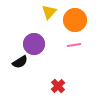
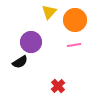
purple circle: moved 3 px left, 2 px up
